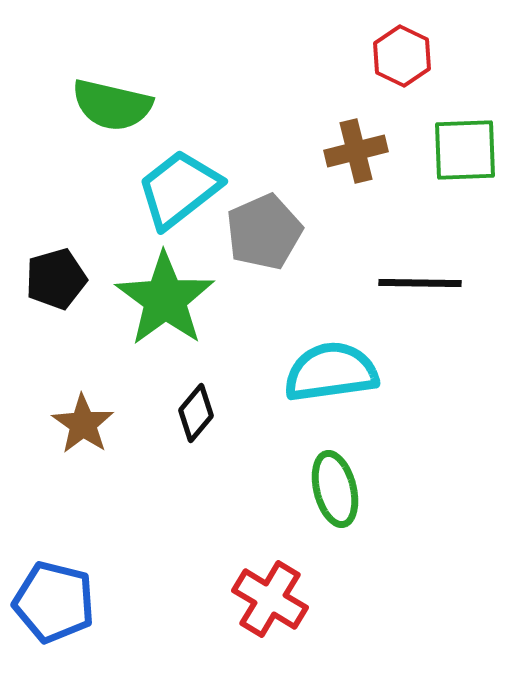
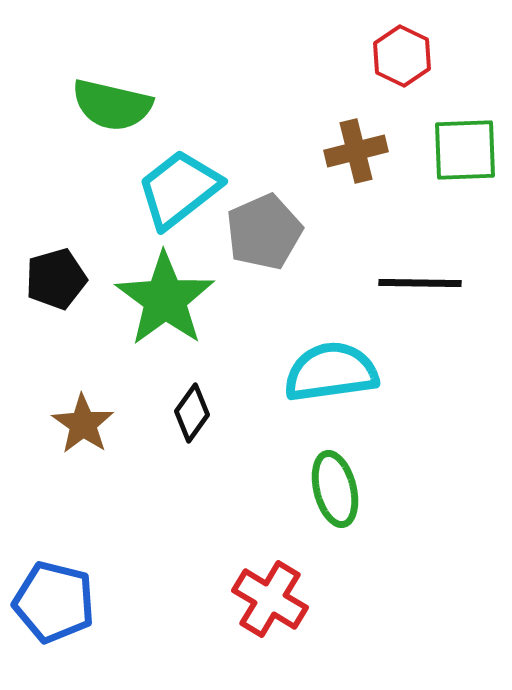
black diamond: moved 4 px left; rotated 4 degrees counterclockwise
